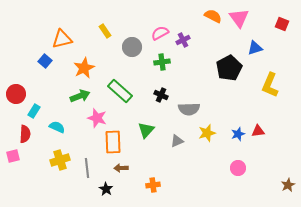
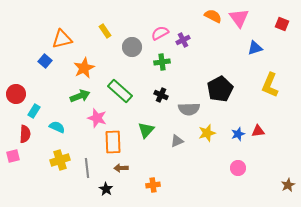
black pentagon: moved 9 px left, 21 px down
